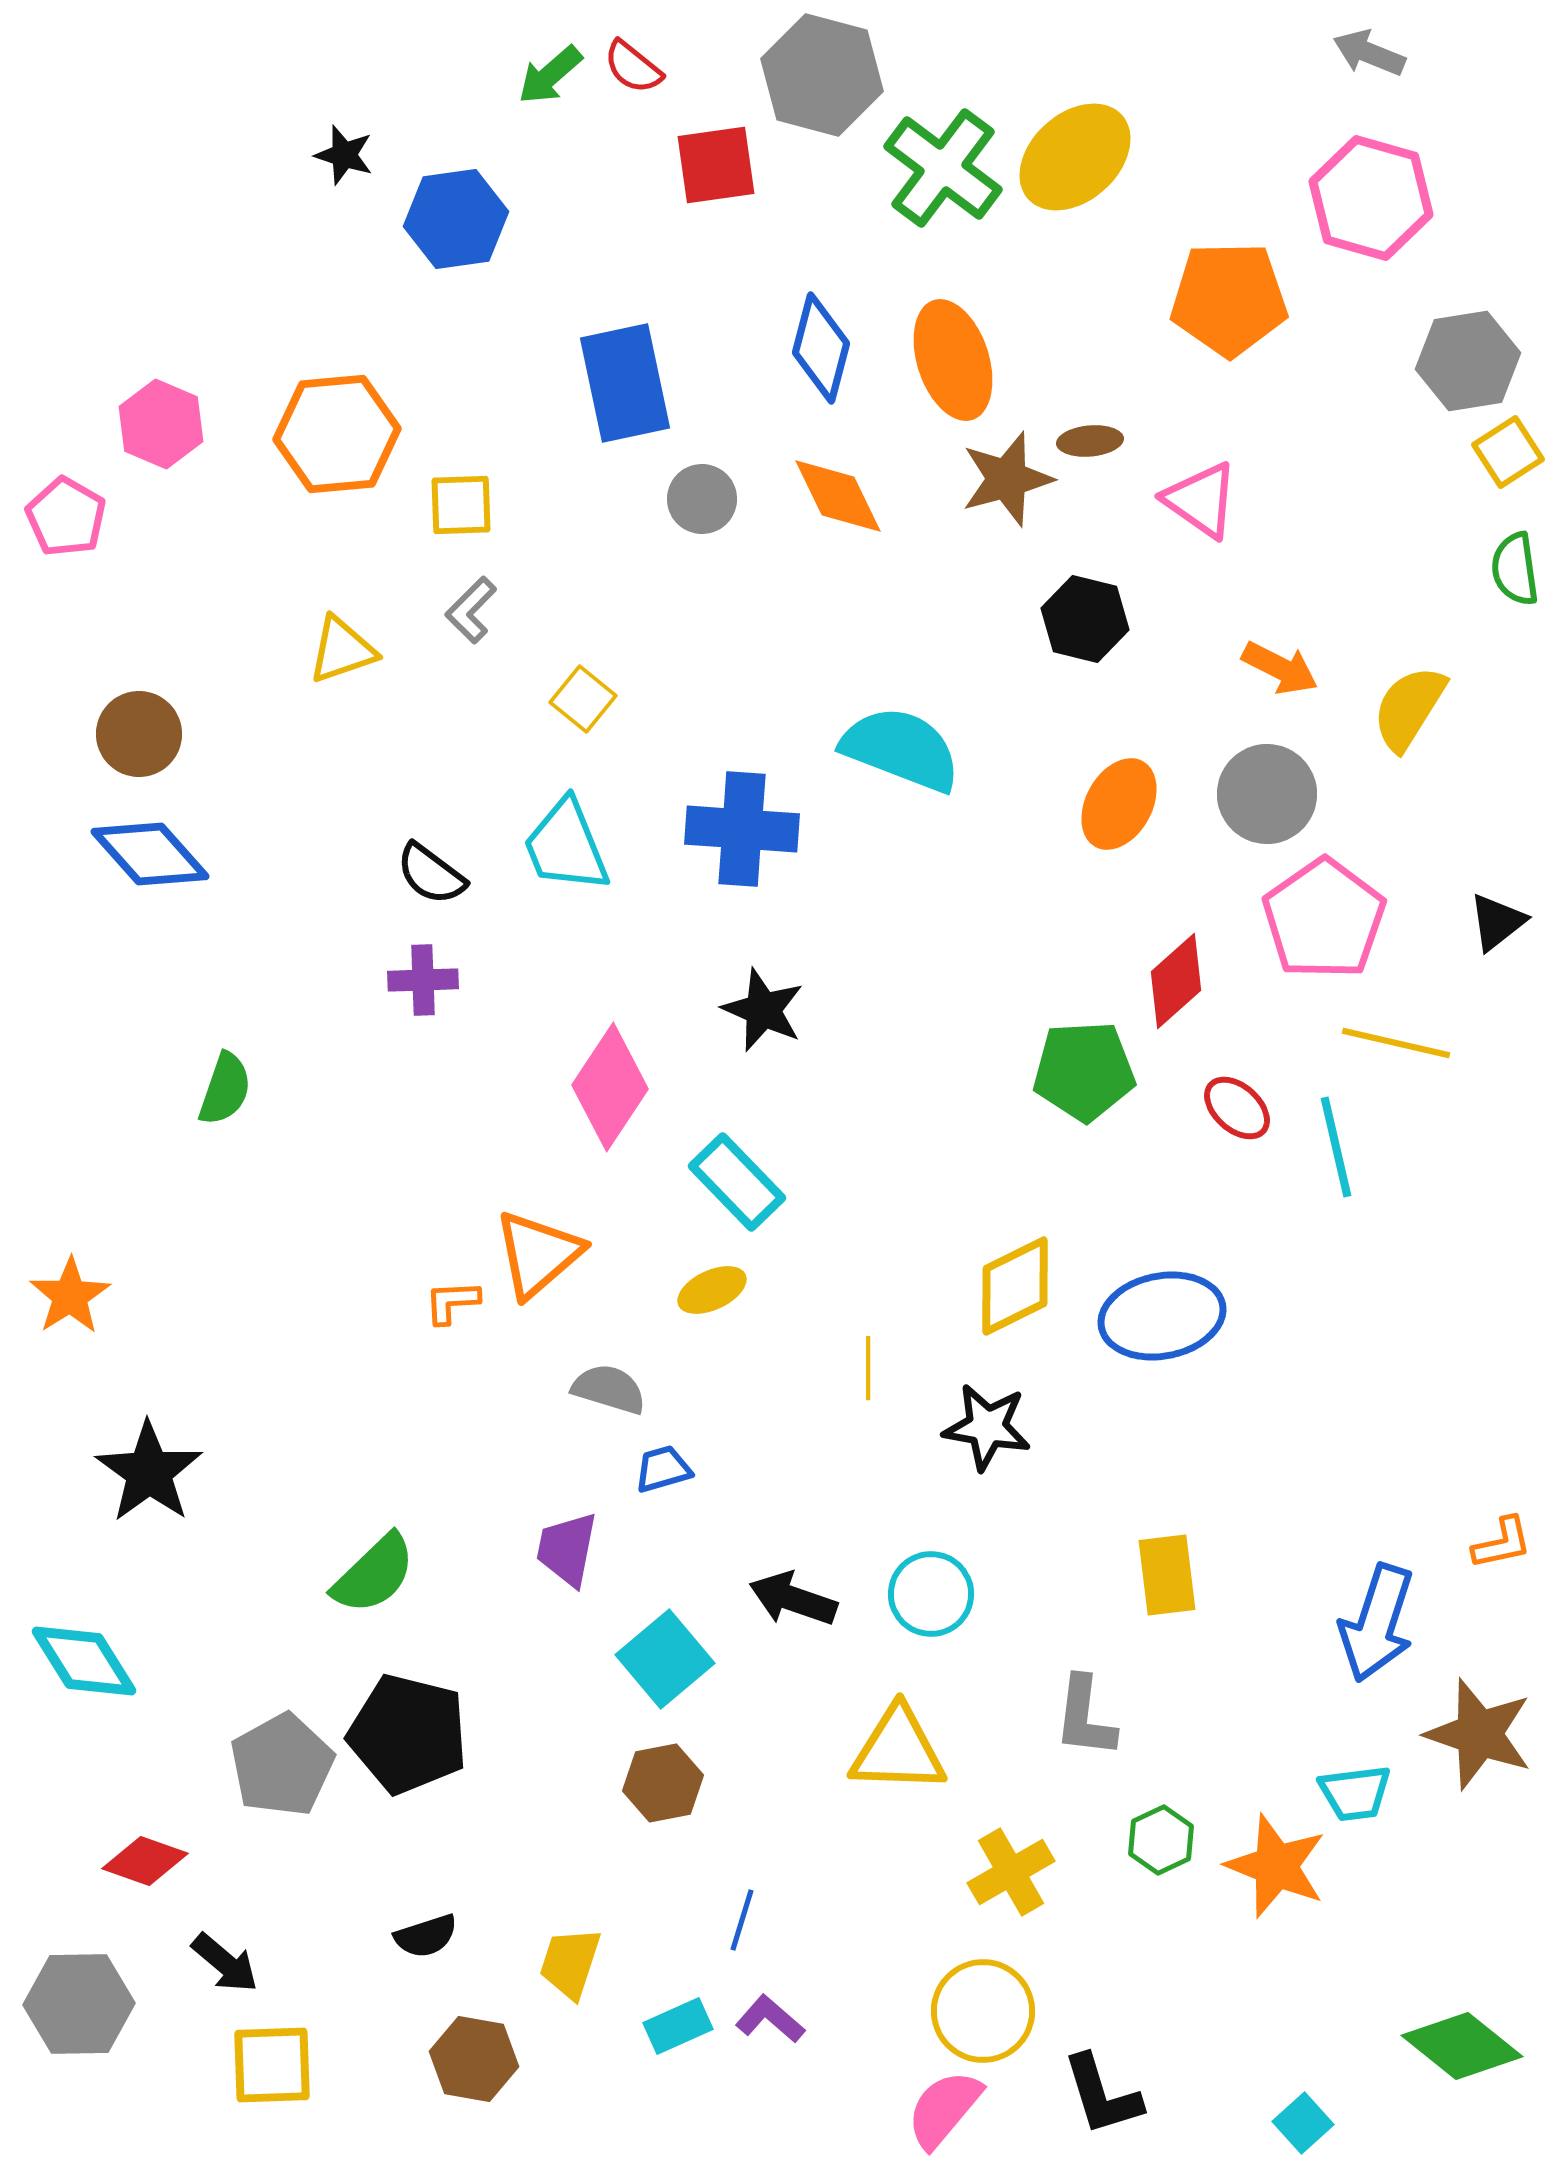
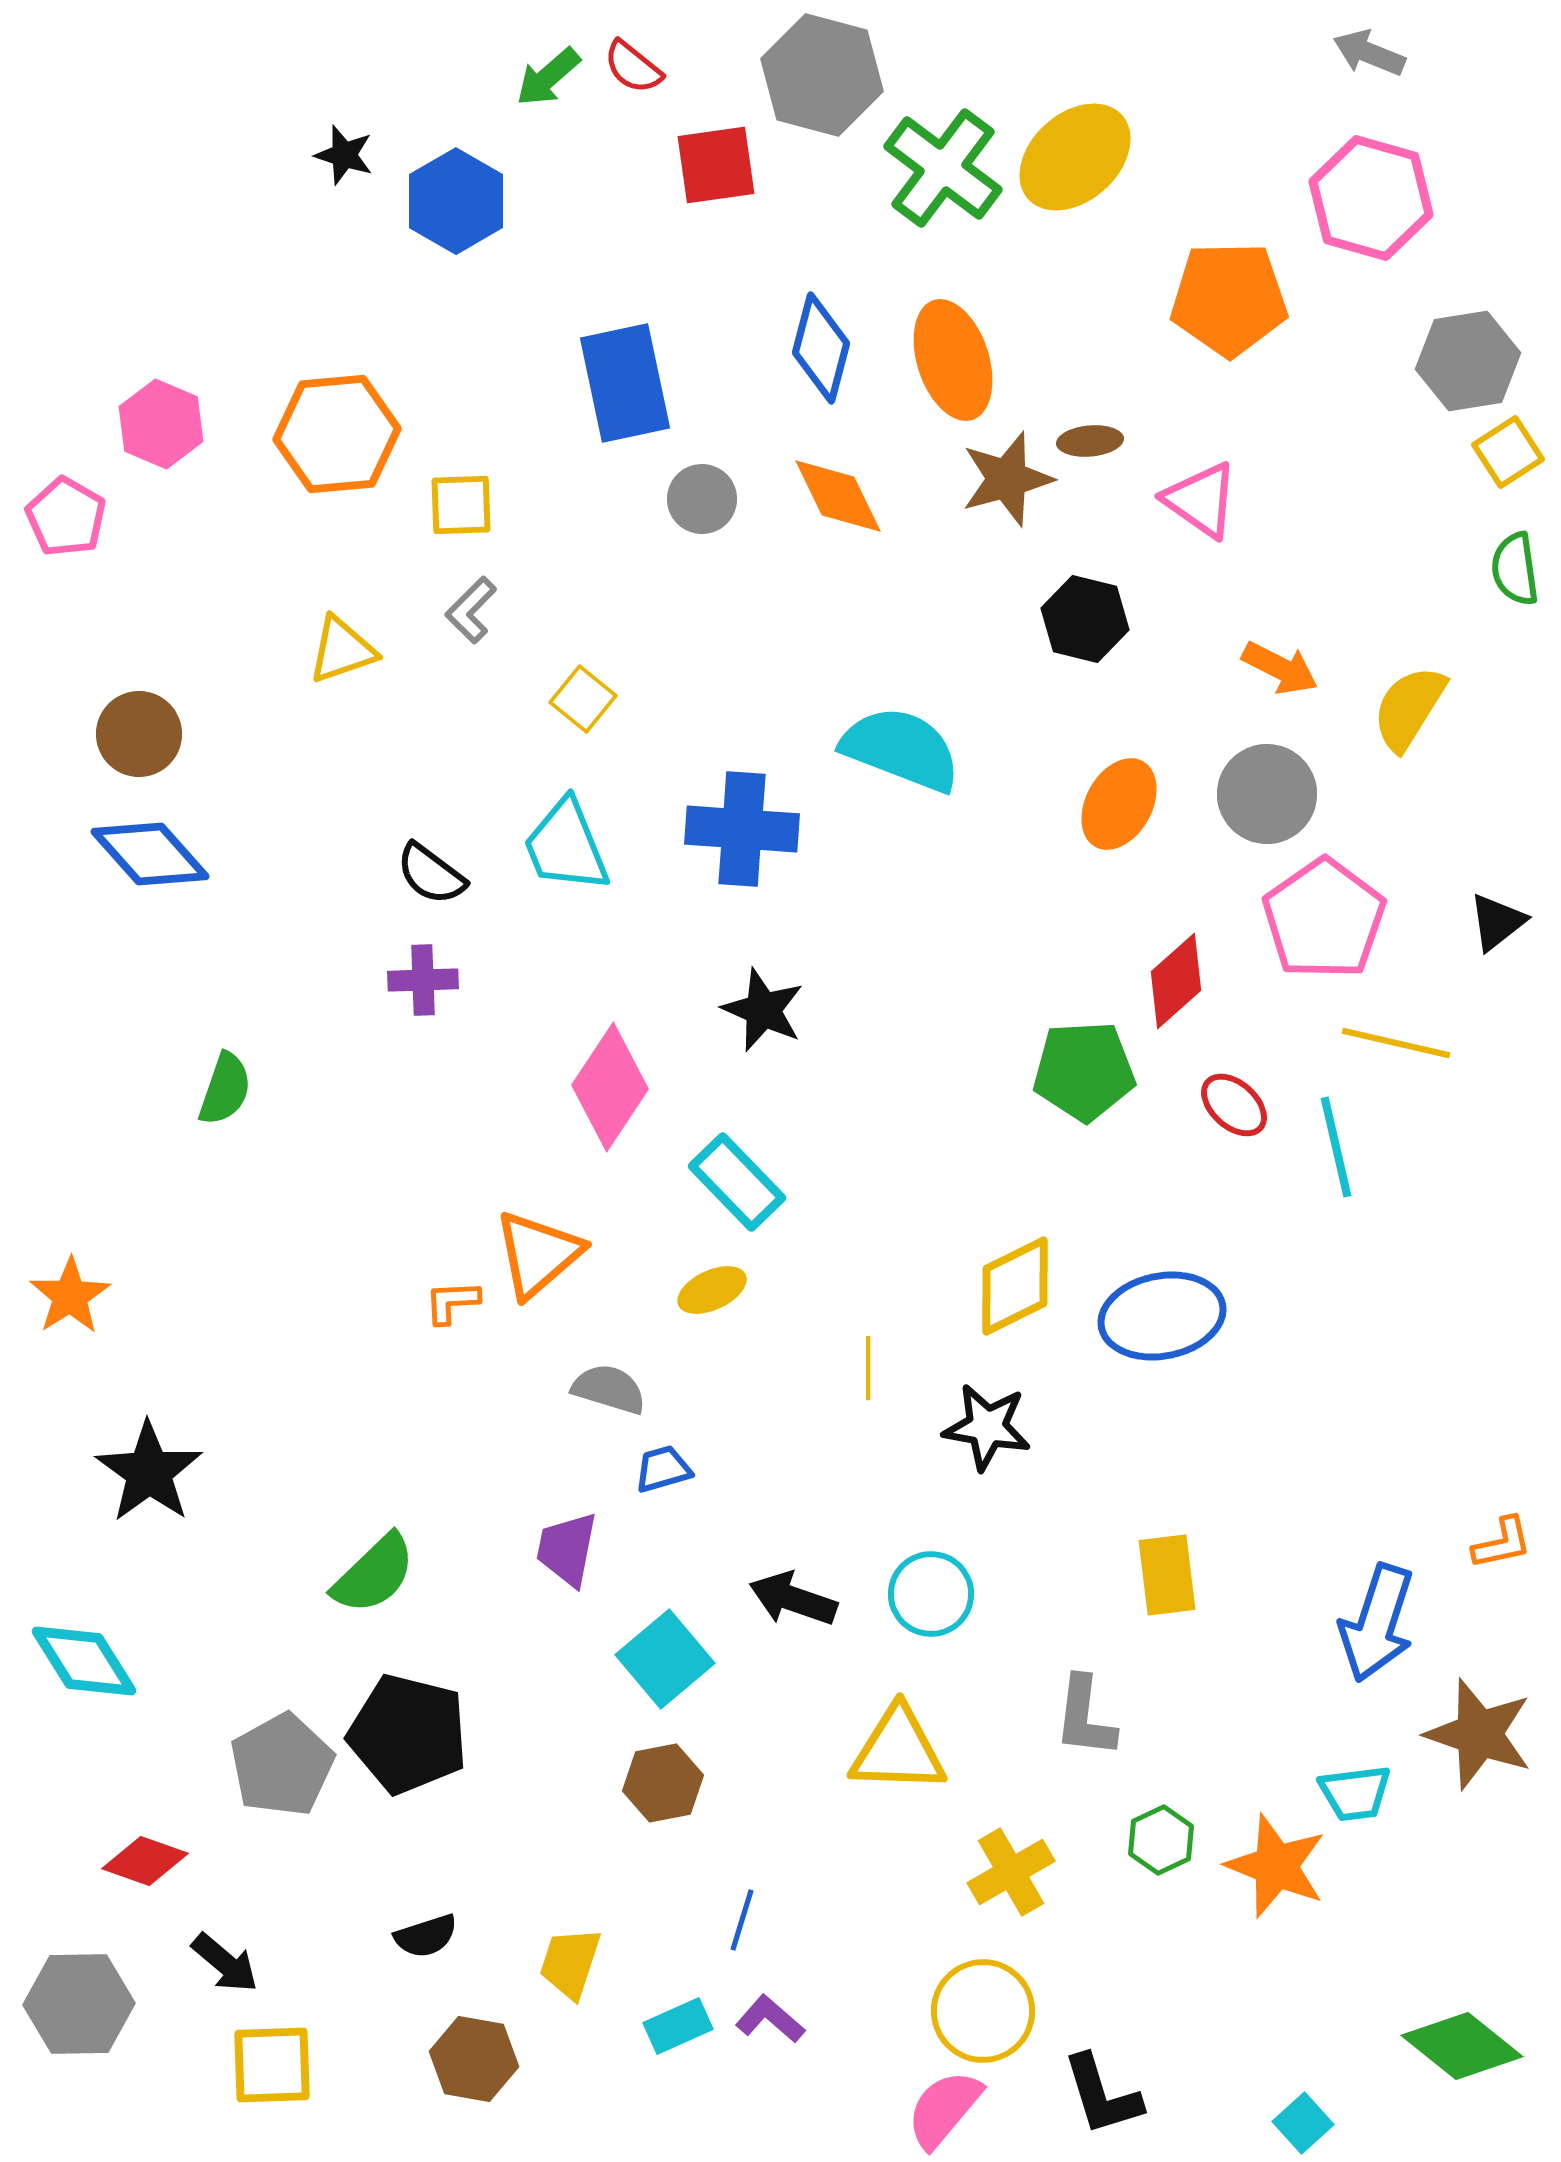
green arrow at (550, 75): moved 2 px left, 2 px down
blue hexagon at (456, 219): moved 18 px up; rotated 22 degrees counterclockwise
red ellipse at (1237, 1108): moved 3 px left, 3 px up
